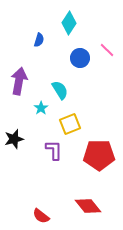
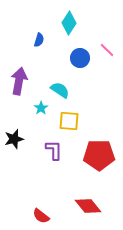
cyan semicircle: rotated 24 degrees counterclockwise
yellow square: moved 1 px left, 3 px up; rotated 25 degrees clockwise
